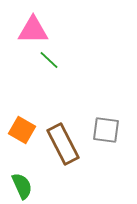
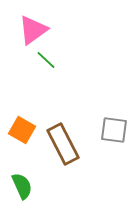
pink triangle: rotated 36 degrees counterclockwise
green line: moved 3 px left
gray square: moved 8 px right
